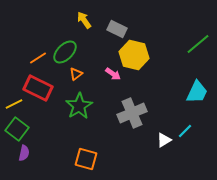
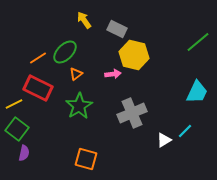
green line: moved 2 px up
pink arrow: rotated 42 degrees counterclockwise
